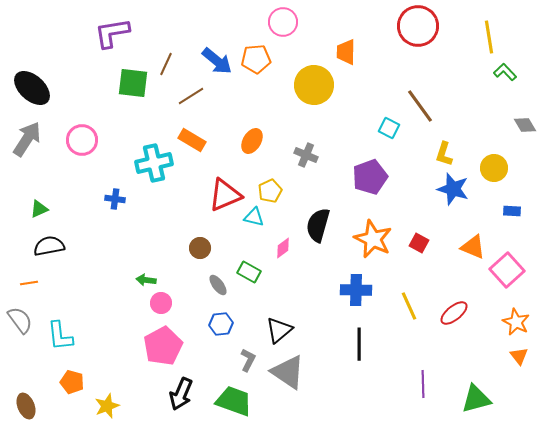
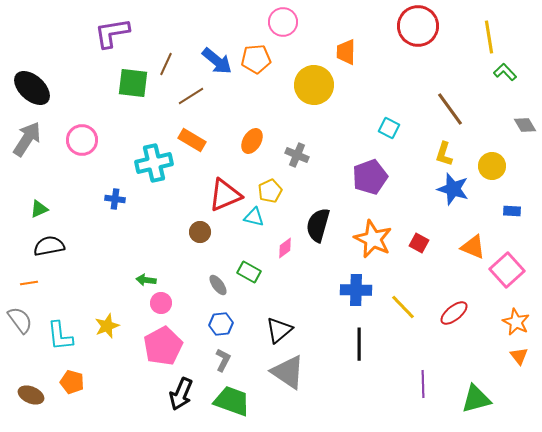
brown line at (420, 106): moved 30 px right, 3 px down
gray cross at (306, 155): moved 9 px left
yellow circle at (494, 168): moved 2 px left, 2 px up
brown circle at (200, 248): moved 16 px up
pink diamond at (283, 248): moved 2 px right
yellow line at (409, 306): moved 6 px left, 1 px down; rotated 20 degrees counterclockwise
gray L-shape at (248, 360): moved 25 px left
green trapezoid at (234, 401): moved 2 px left
brown ellipse at (26, 406): moved 5 px right, 11 px up; rotated 45 degrees counterclockwise
yellow star at (107, 406): moved 80 px up
